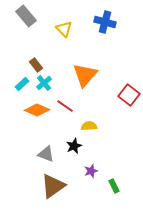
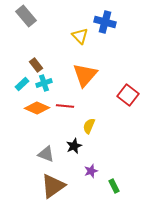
yellow triangle: moved 16 px right, 7 px down
cyan cross: rotated 21 degrees clockwise
red square: moved 1 px left
red line: rotated 30 degrees counterclockwise
orange diamond: moved 2 px up
yellow semicircle: rotated 63 degrees counterclockwise
